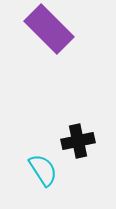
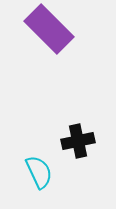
cyan semicircle: moved 4 px left, 2 px down; rotated 8 degrees clockwise
